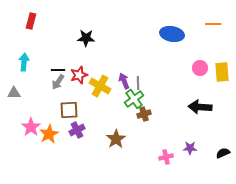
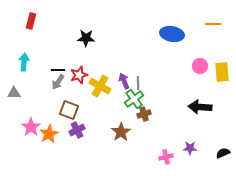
pink circle: moved 2 px up
brown square: rotated 24 degrees clockwise
brown star: moved 5 px right, 7 px up
